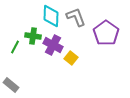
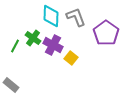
green cross: moved 2 px down; rotated 28 degrees clockwise
green line: moved 1 px up
